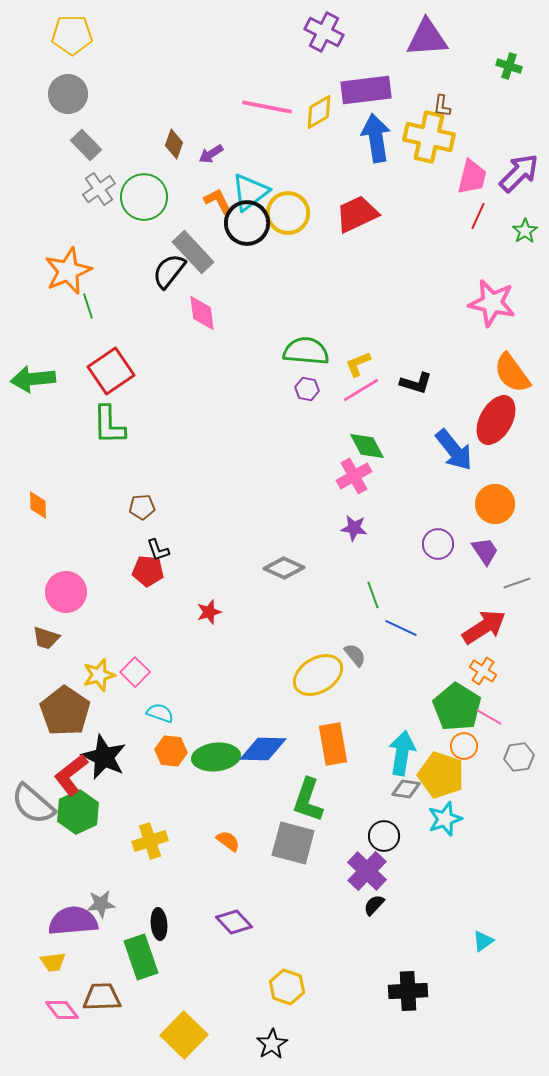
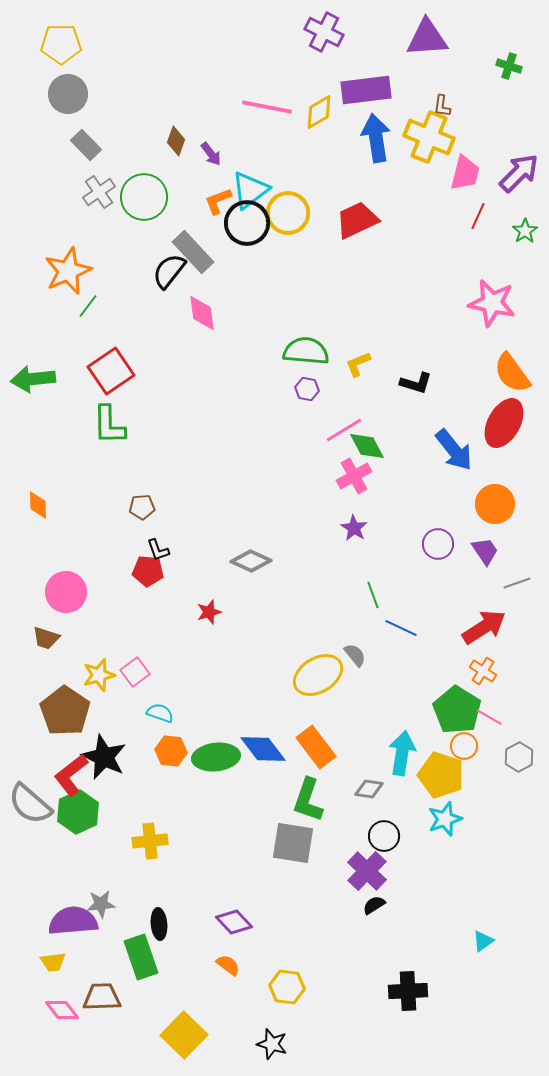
yellow pentagon at (72, 35): moved 11 px left, 9 px down
yellow cross at (429, 137): rotated 9 degrees clockwise
brown diamond at (174, 144): moved 2 px right, 3 px up
purple arrow at (211, 154): rotated 95 degrees counterclockwise
pink trapezoid at (472, 177): moved 7 px left, 4 px up
gray cross at (99, 189): moved 3 px down
cyan triangle at (250, 192): moved 2 px up
orange L-shape at (218, 201): rotated 84 degrees counterclockwise
red trapezoid at (357, 214): moved 6 px down
green line at (88, 306): rotated 55 degrees clockwise
pink line at (361, 390): moved 17 px left, 40 px down
red ellipse at (496, 420): moved 8 px right, 3 px down
purple star at (354, 528): rotated 24 degrees clockwise
gray diamond at (284, 568): moved 33 px left, 7 px up
pink square at (135, 672): rotated 8 degrees clockwise
green pentagon at (457, 707): moved 3 px down
orange rectangle at (333, 744): moved 17 px left, 3 px down; rotated 27 degrees counterclockwise
blue diamond at (263, 749): rotated 51 degrees clockwise
gray hexagon at (519, 757): rotated 20 degrees counterclockwise
gray diamond at (406, 789): moved 37 px left
gray semicircle at (33, 804): moved 3 px left
yellow cross at (150, 841): rotated 12 degrees clockwise
orange semicircle at (228, 841): moved 124 px down
gray square at (293, 843): rotated 6 degrees counterclockwise
black semicircle at (374, 905): rotated 15 degrees clockwise
yellow hexagon at (287, 987): rotated 12 degrees counterclockwise
black star at (272, 1044): rotated 24 degrees counterclockwise
